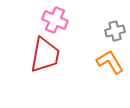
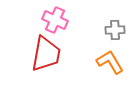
gray cross: moved 1 px up; rotated 12 degrees clockwise
red trapezoid: moved 1 px right, 1 px up
